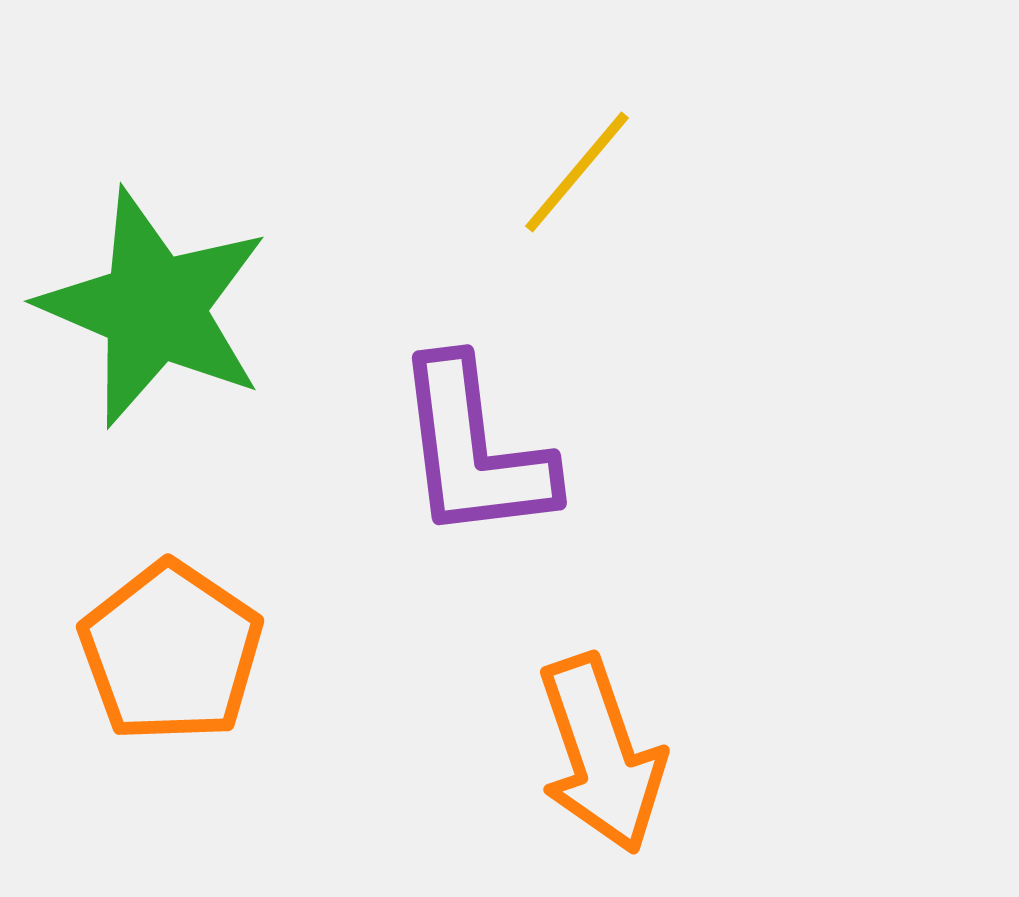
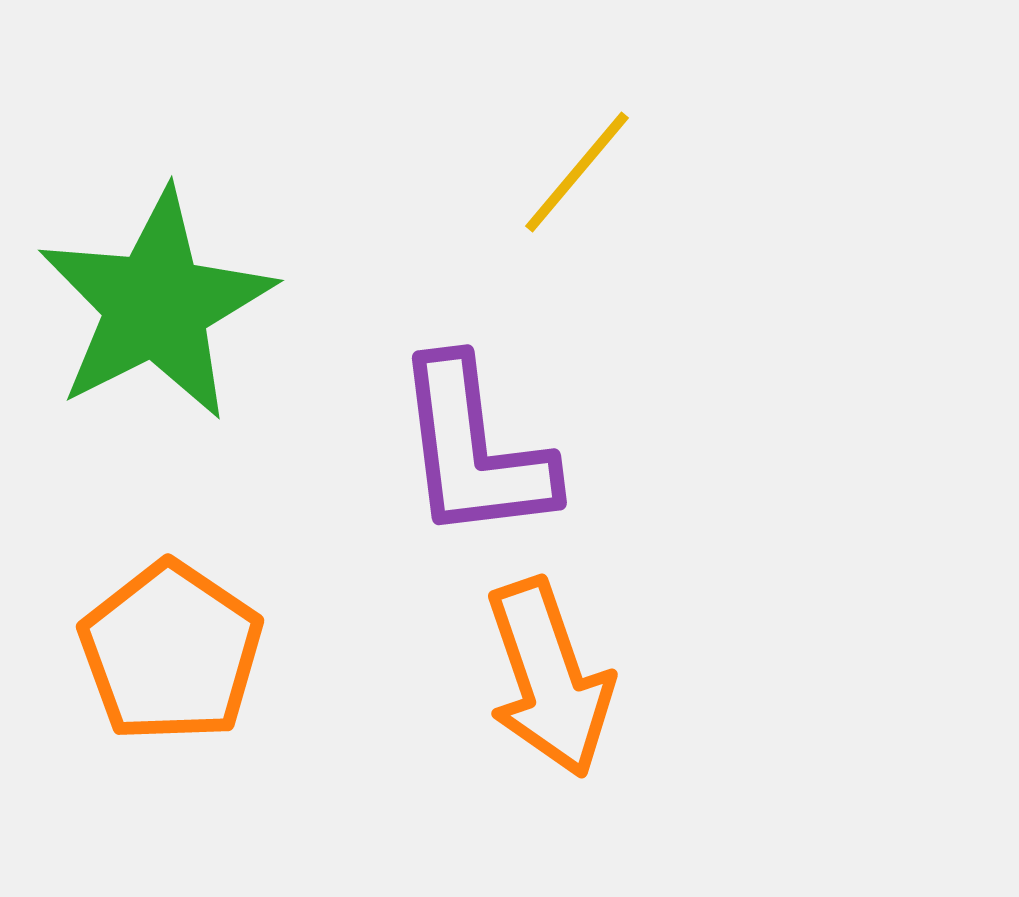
green star: moved 2 px right, 3 px up; rotated 22 degrees clockwise
orange arrow: moved 52 px left, 76 px up
